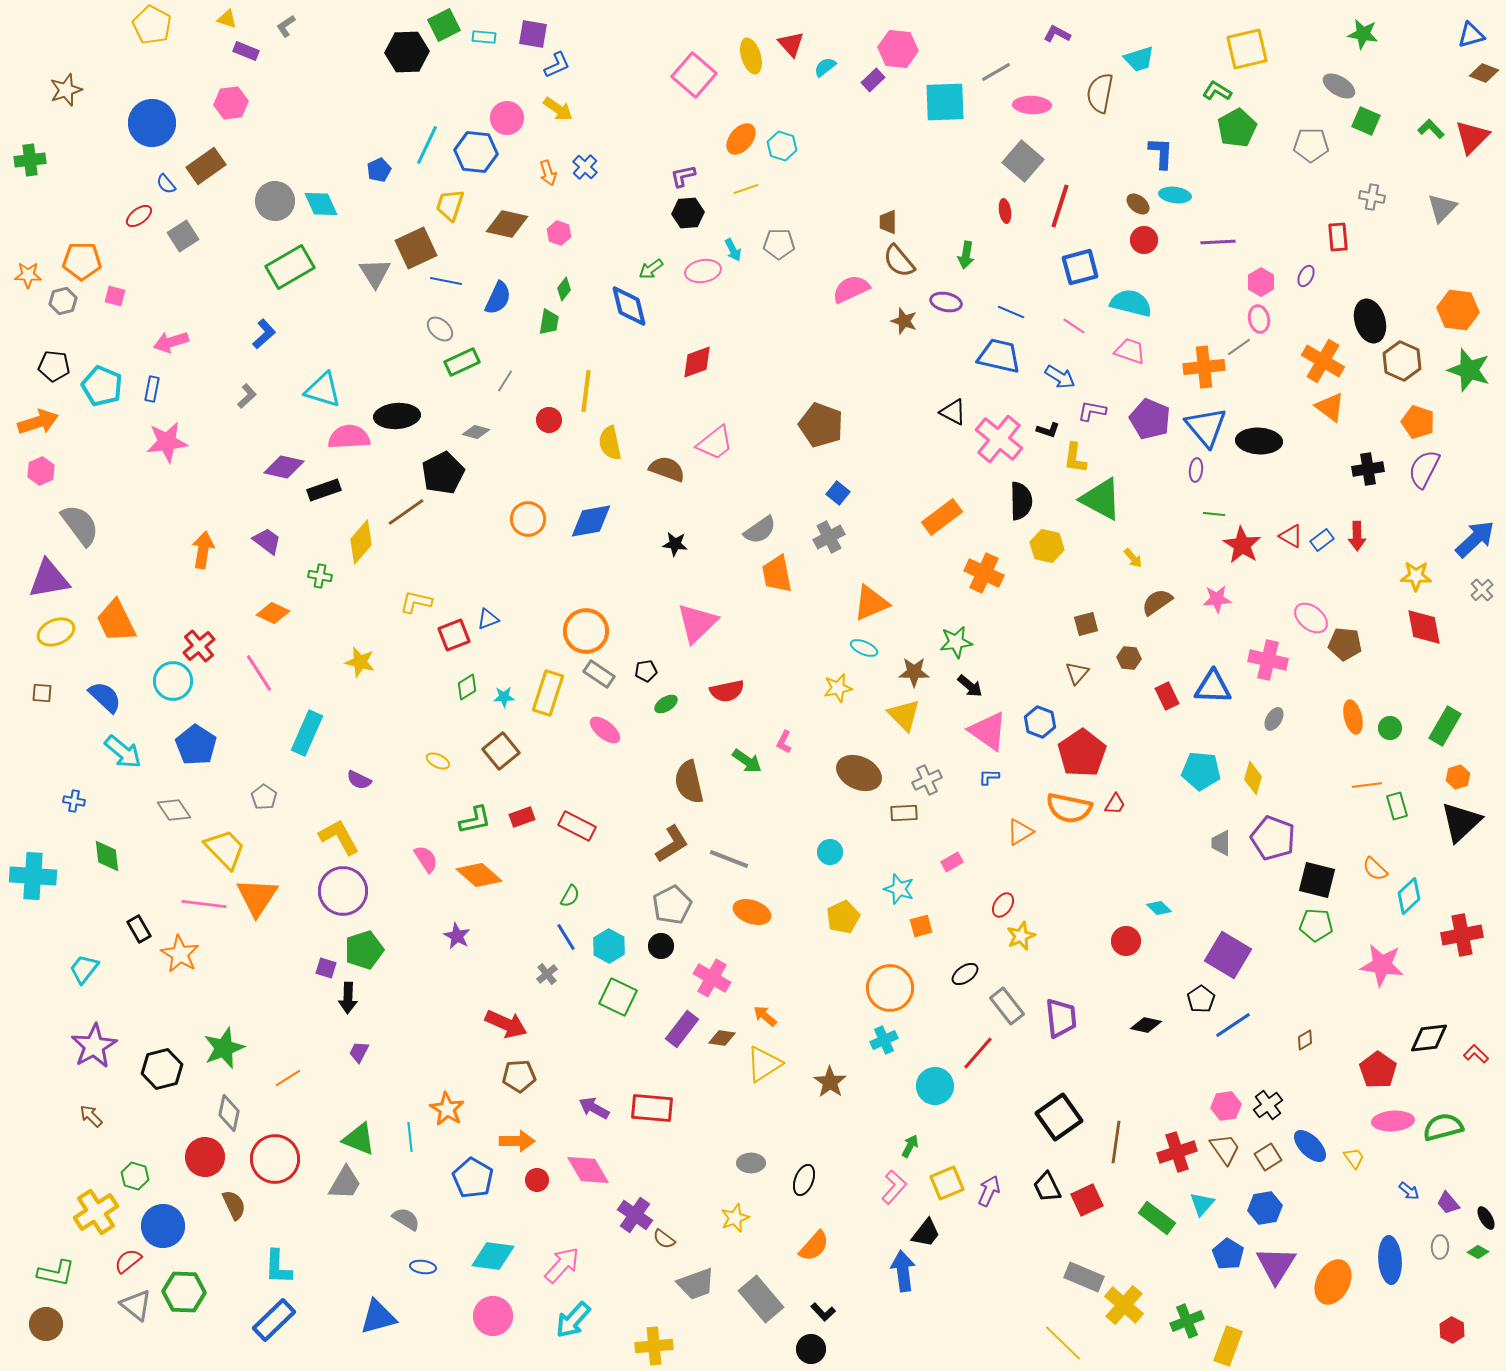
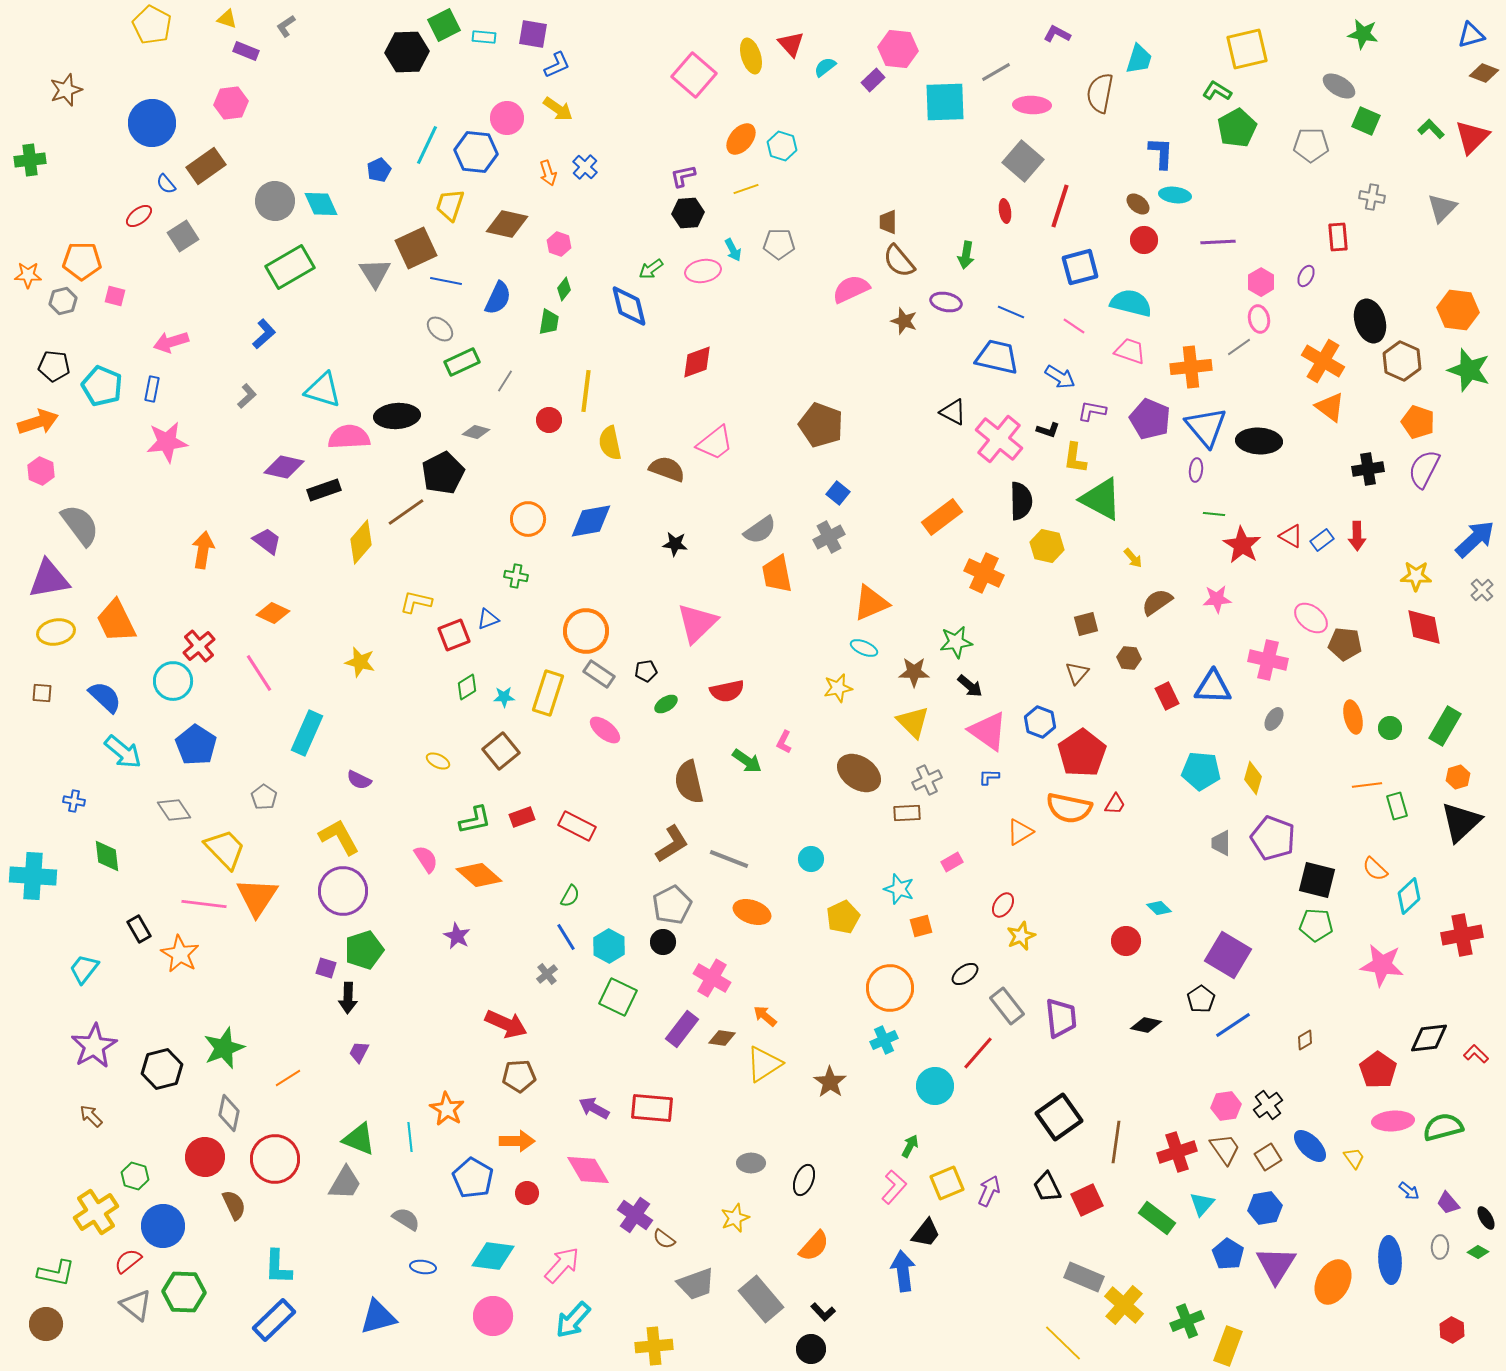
cyan trapezoid at (1139, 59): rotated 56 degrees counterclockwise
pink hexagon at (559, 233): moved 11 px down
blue trapezoid at (999, 356): moved 2 px left, 1 px down
orange cross at (1204, 367): moved 13 px left
pink hexagon at (41, 471): rotated 12 degrees counterclockwise
green cross at (320, 576): moved 196 px right
yellow ellipse at (56, 632): rotated 12 degrees clockwise
yellow triangle at (904, 715): moved 9 px right, 7 px down
brown ellipse at (859, 773): rotated 9 degrees clockwise
brown rectangle at (904, 813): moved 3 px right
cyan circle at (830, 852): moved 19 px left, 7 px down
black circle at (661, 946): moved 2 px right, 4 px up
red circle at (537, 1180): moved 10 px left, 13 px down
